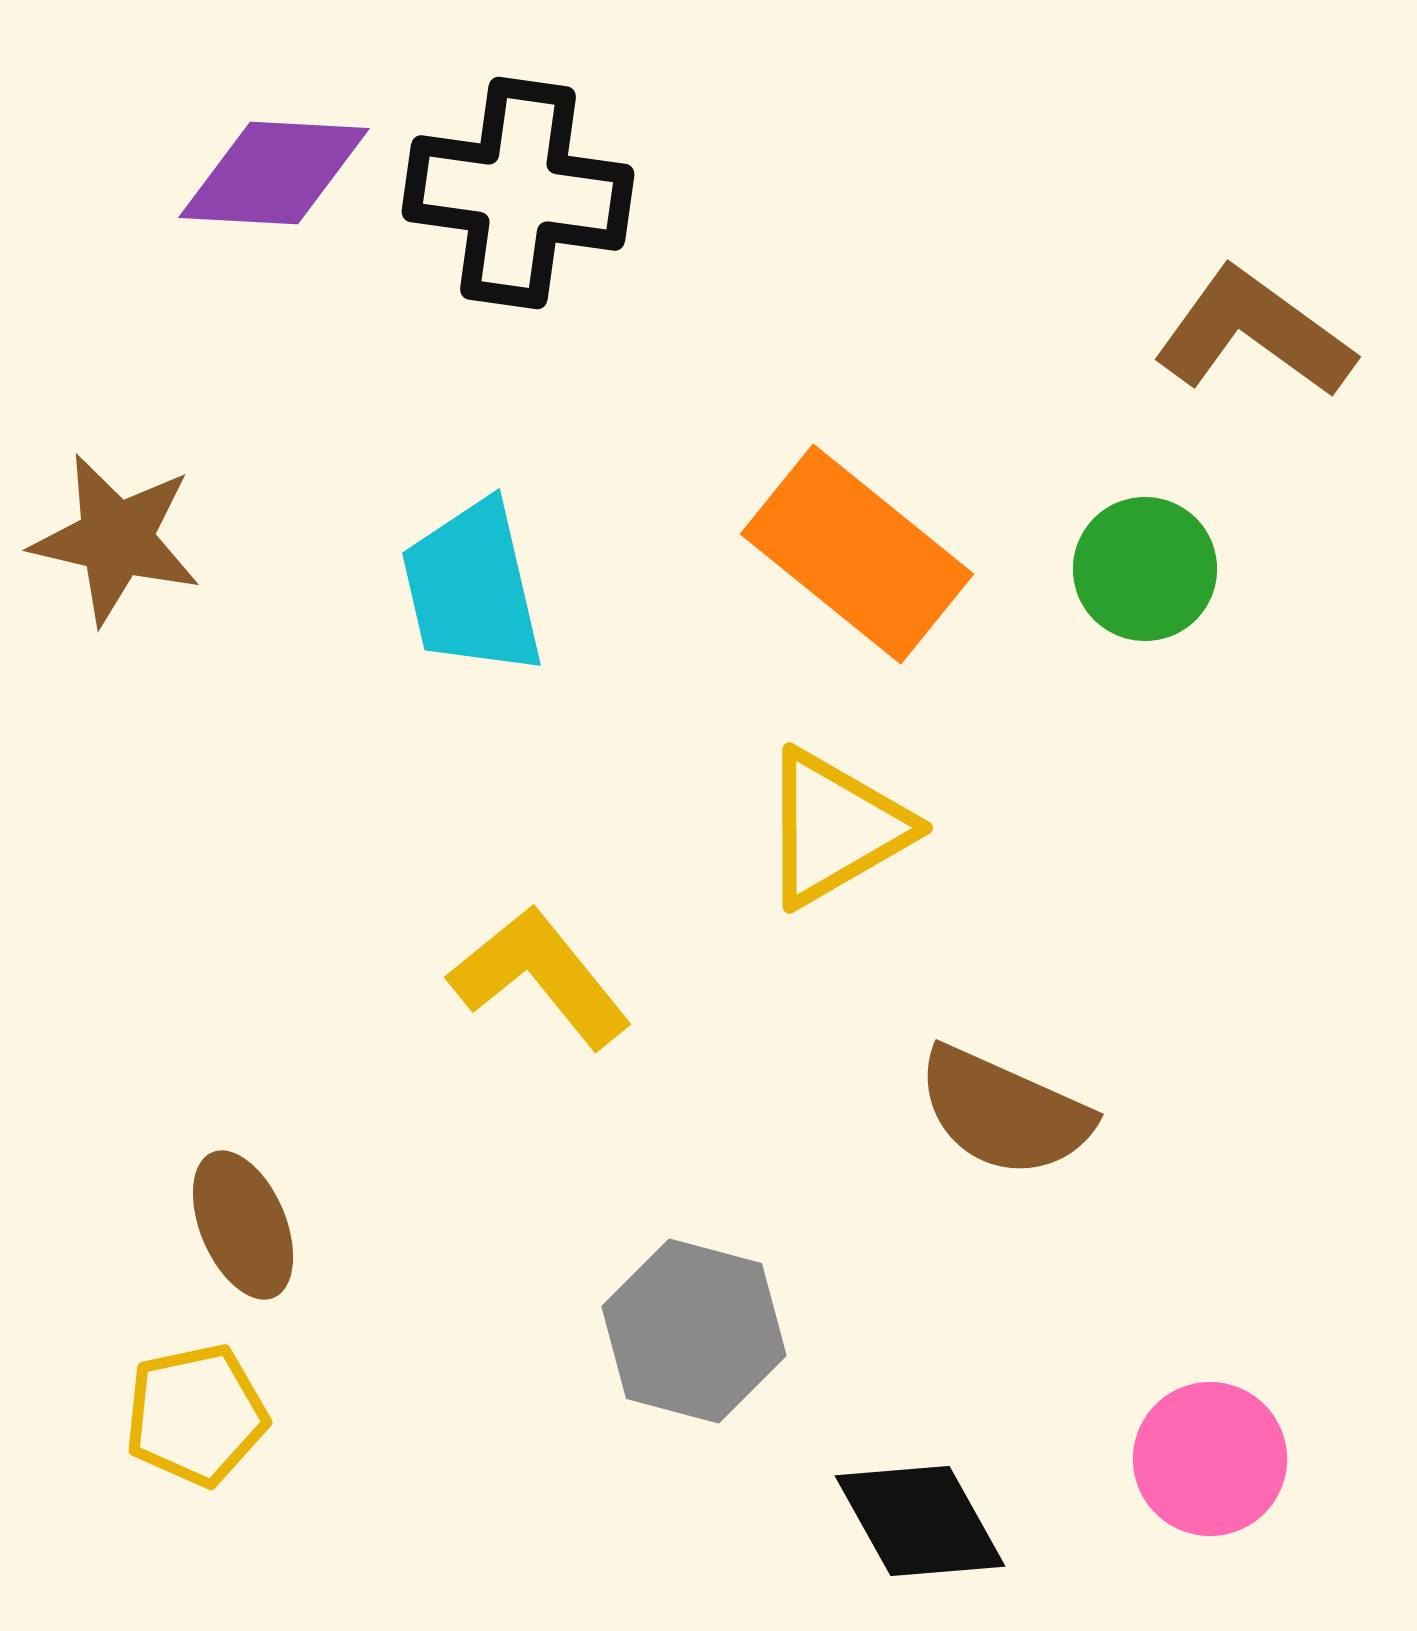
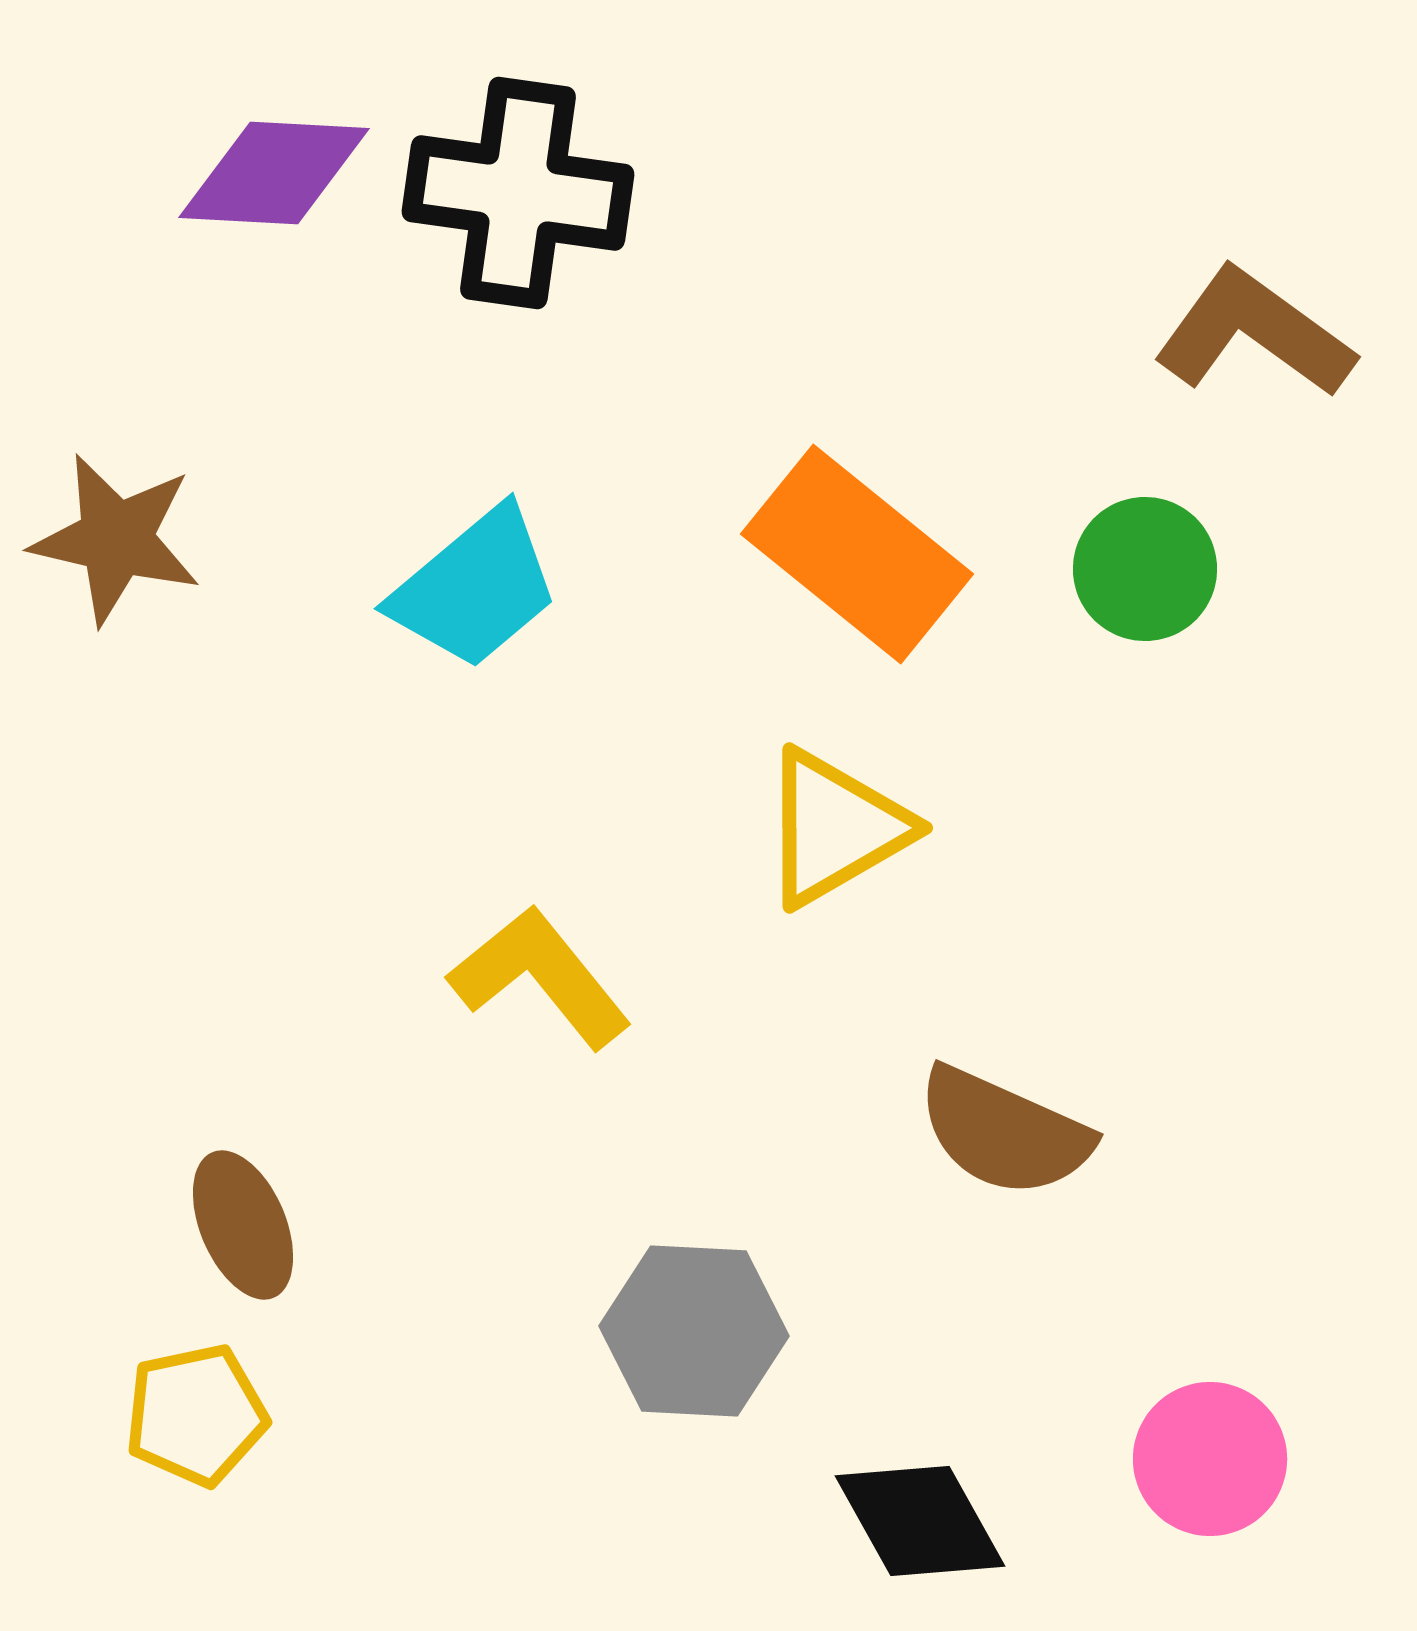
cyan trapezoid: moved 3 px right; rotated 117 degrees counterclockwise
brown semicircle: moved 20 px down
gray hexagon: rotated 12 degrees counterclockwise
